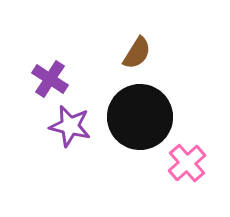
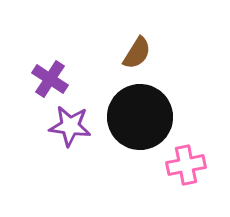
purple star: rotated 6 degrees counterclockwise
pink cross: moved 1 px left, 2 px down; rotated 30 degrees clockwise
